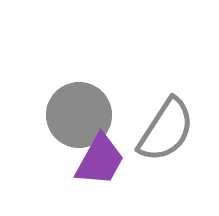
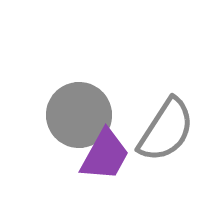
purple trapezoid: moved 5 px right, 5 px up
